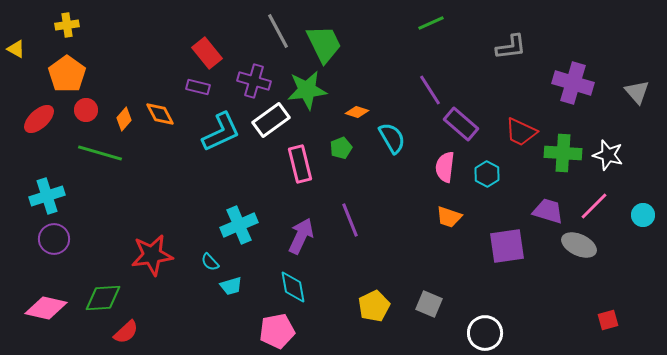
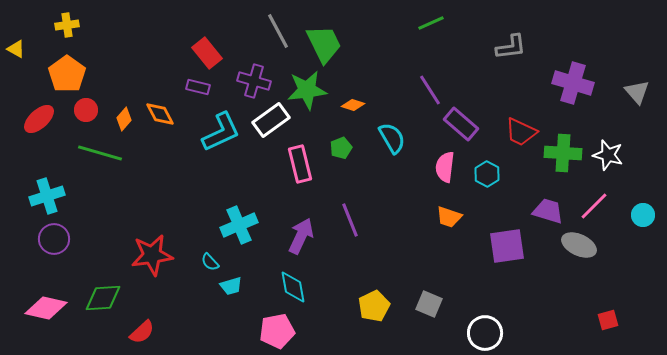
orange diamond at (357, 112): moved 4 px left, 7 px up
red semicircle at (126, 332): moved 16 px right
